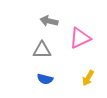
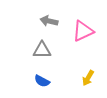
pink triangle: moved 3 px right, 7 px up
blue semicircle: moved 3 px left, 2 px down; rotated 14 degrees clockwise
